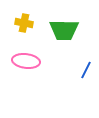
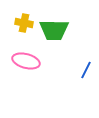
green trapezoid: moved 10 px left
pink ellipse: rotated 8 degrees clockwise
